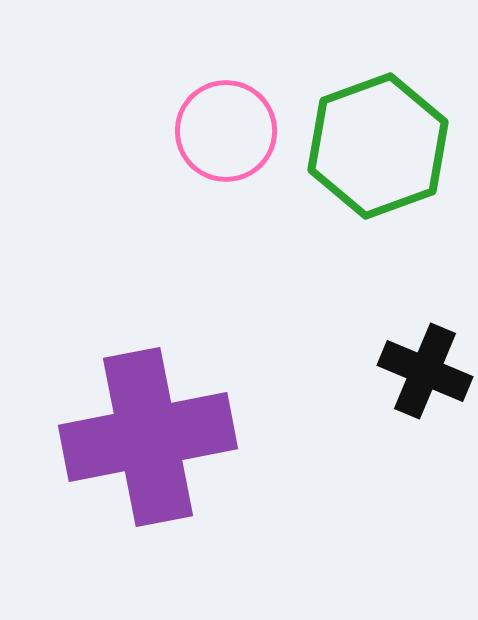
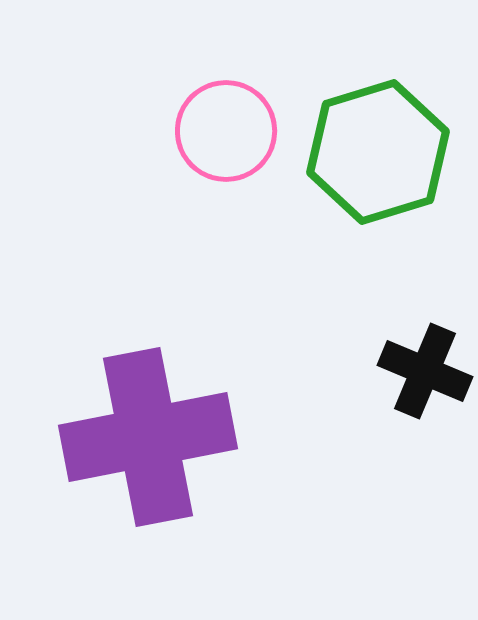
green hexagon: moved 6 px down; rotated 3 degrees clockwise
